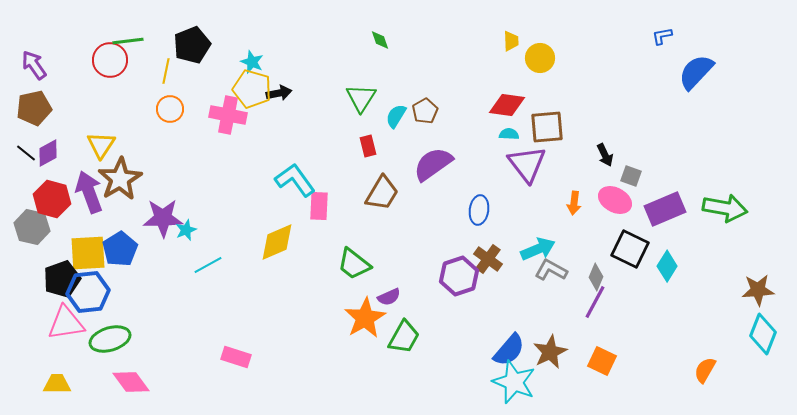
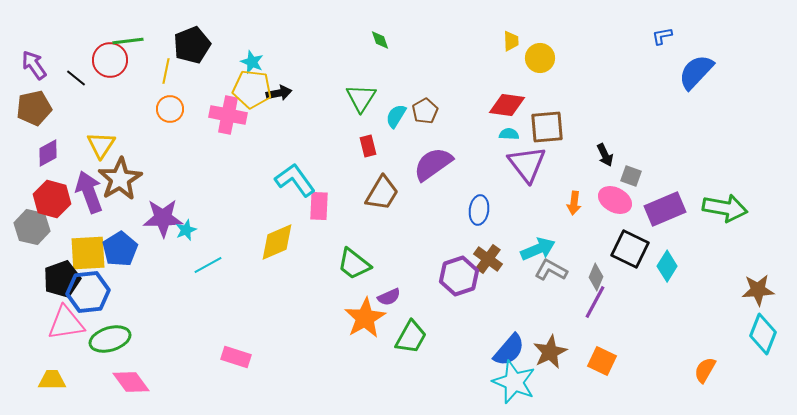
yellow pentagon at (252, 89): rotated 9 degrees counterclockwise
black line at (26, 153): moved 50 px right, 75 px up
green trapezoid at (404, 337): moved 7 px right
yellow trapezoid at (57, 384): moved 5 px left, 4 px up
